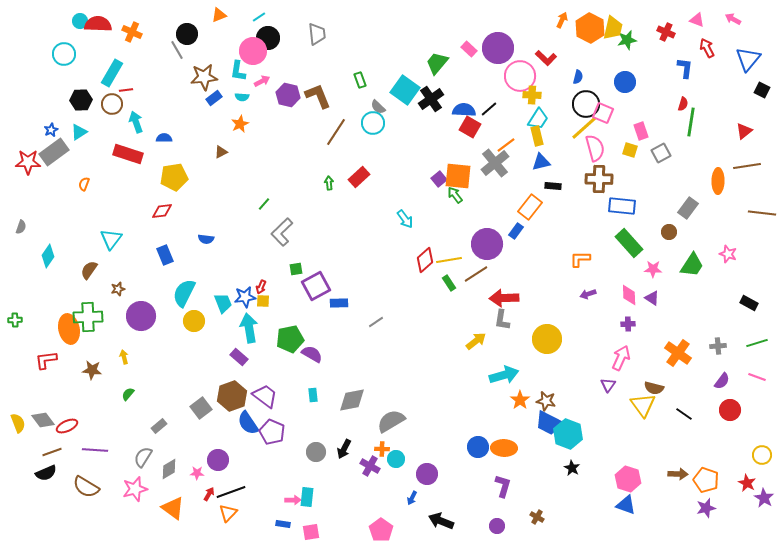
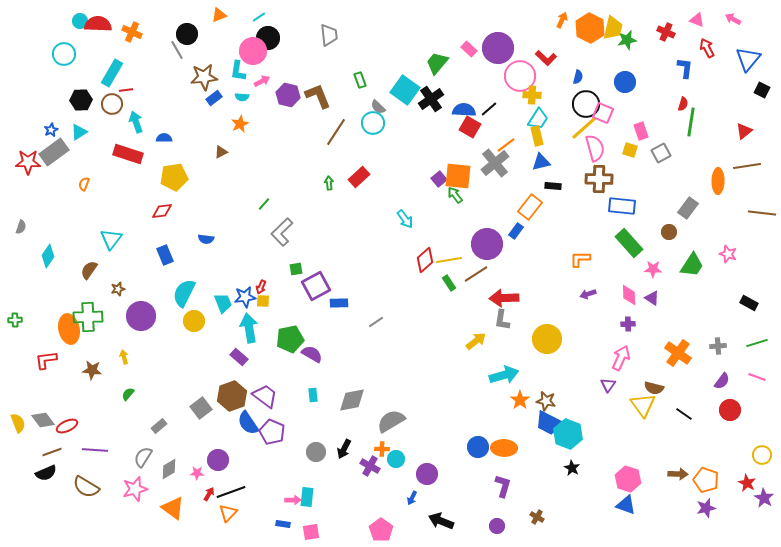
gray trapezoid at (317, 34): moved 12 px right, 1 px down
